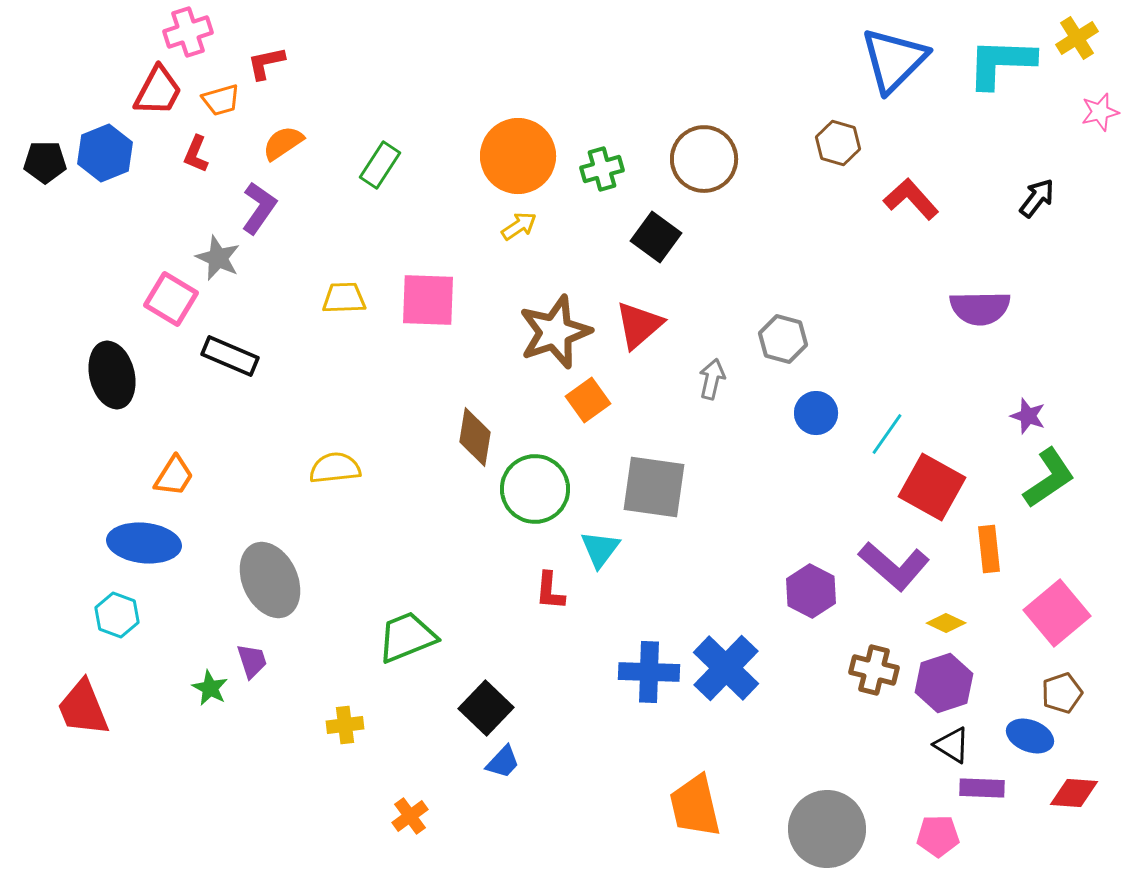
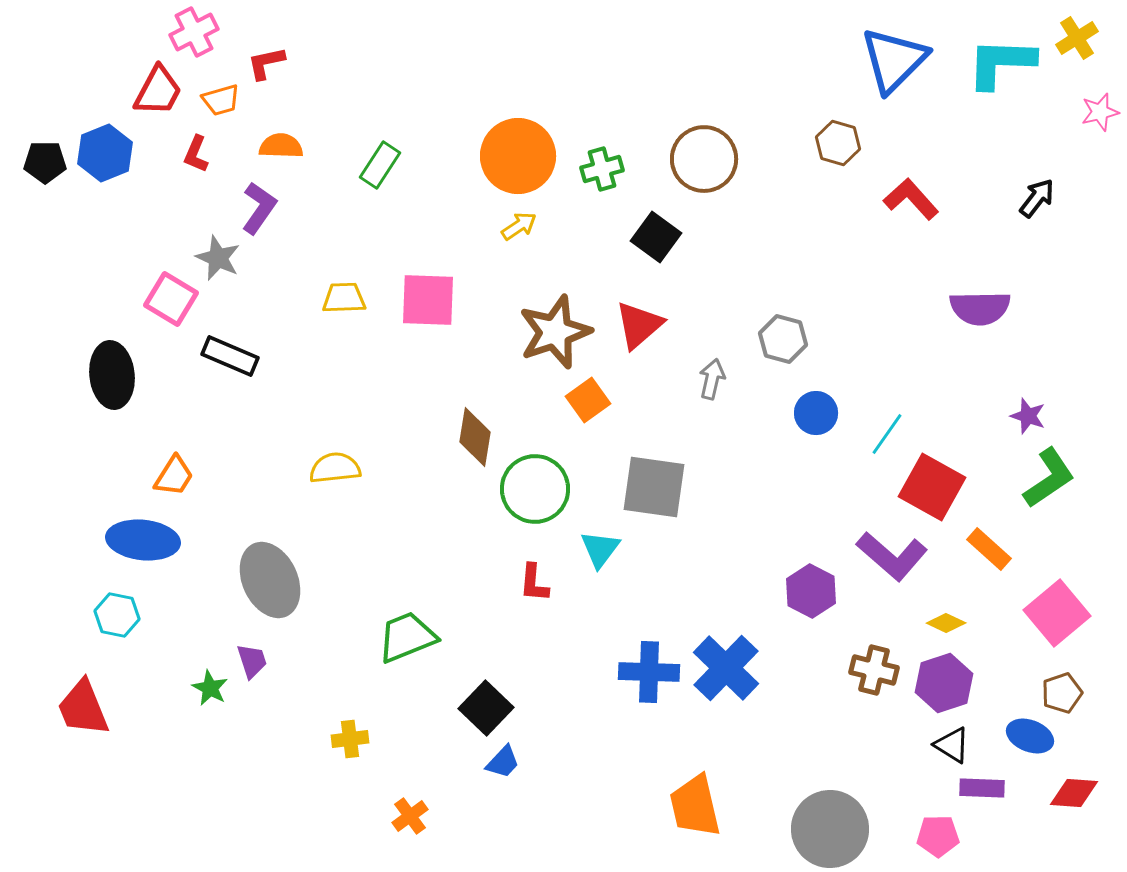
pink cross at (188, 32): moved 6 px right; rotated 9 degrees counterclockwise
orange semicircle at (283, 143): moved 2 px left, 3 px down; rotated 36 degrees clockwise
black ellipse at (112, 375): rotated 8 degrees clockwise
blue ellipse at (144, 543): moved 1 px left, 3 px up
orange rectangle at (989, 549): rotated 42 degrees counterclockwise
purple L-shape at (894, 566): moved 2 px left, 10 px up
red L-shape at (550, 591): moved 16 px left, 8 px up
cyan hexagon at (117, 615): rotated 9 degrees counterclockwise
yellow cross at (345, 725): moved 5 px right, 14 px down
gray circle at (827, 829): moved 3 px right
